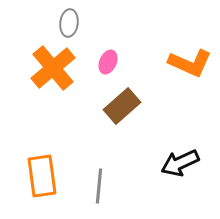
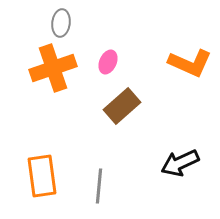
gray ellipse: moved 8 px left
orange cross: rotated 21 degrees clockwise
